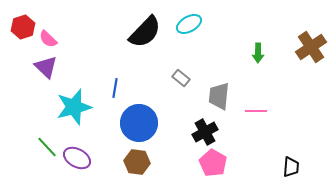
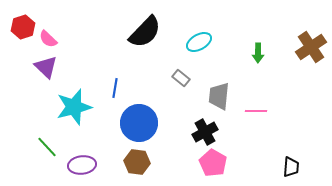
cyan ellipse: moved 10 px right, 18 px down
purple ellipse: moved 5 px right, 7 px down; rotated 36 degrees counterclockwise
